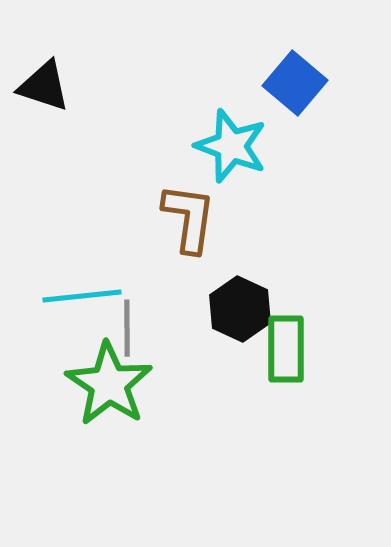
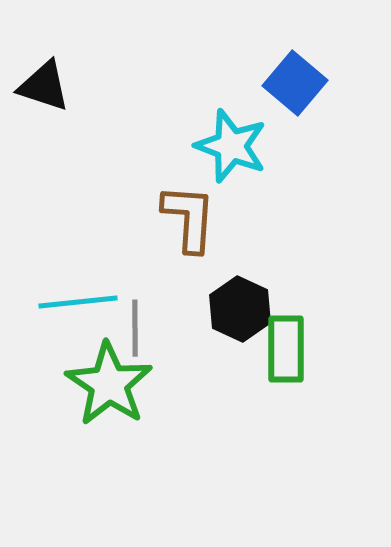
brown L-shape: rotated 4 degrees counterclockwise
cyan line: moved 4 px left, 6 px down
gray line: moved 8 px right
